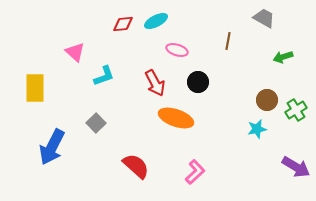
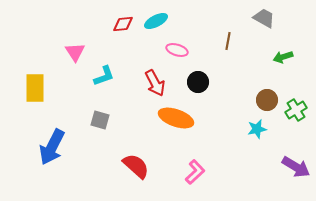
pink triangle: rotated 15 degrees clockwise
gray square: moved 4 px right, 3 px up; rotated 30 degrees counterclockwise
